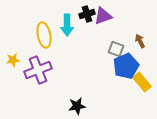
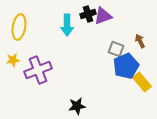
black cross: moved 1 px right
yellow ellipse: moved 25 px left, 8 px up; rotated 20 degrees clockwise
